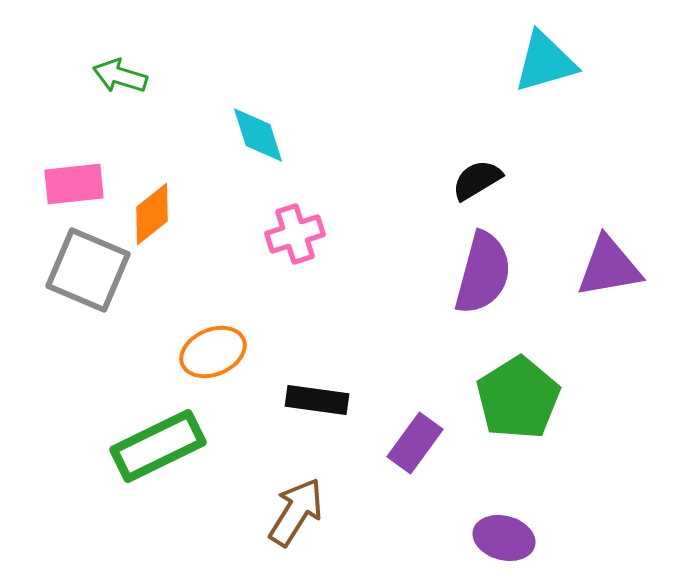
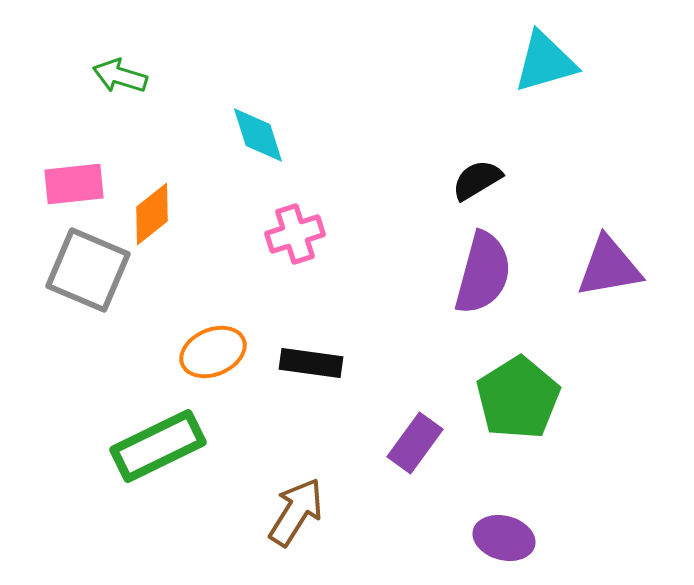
black rectangle: moved 6 px left, 37 px up
